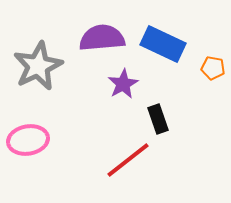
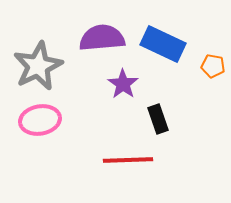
orange pentagon: moved 2 px up
purple star: rotated 8 degrees counterclockwise
pink ellipse: moved 12 px right, 20 px up
red line: rotated 36 degrees clockwise
